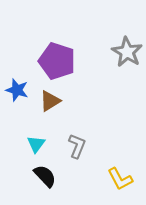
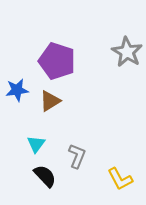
blue star: rotated 25 degrees counterclockwise
gray L-shape: moved 10 px down
